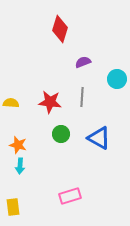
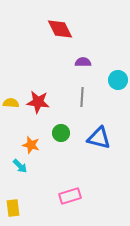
red diamond: rotated 44 degrees counterclockwise
purple semicircle: rotated 21 degrees clockwise
cyan circle: moved 1 px right, 1 px down
red star: moved 12 px left
green circle: moved 1 px up
blue triangle: rotated 15 degrees counterclockwise
orange star: moved 13 px right
cyan arrow: rotated 49 degrees counterclockwise
yellow rectangle: moved 1 px down
